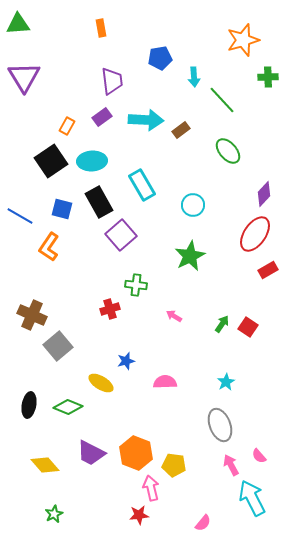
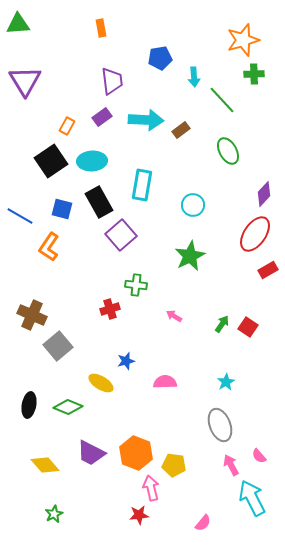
purple triangle at (24, 77): moved 1 px right, 4 px down
green cross at (268, 77): moved 14 px left, 3 px up
green ellipse at (228, 151): rotated 12 degrees clockwise
cyan rectangle at (142, 185): rotated 40 degrees clockwise
